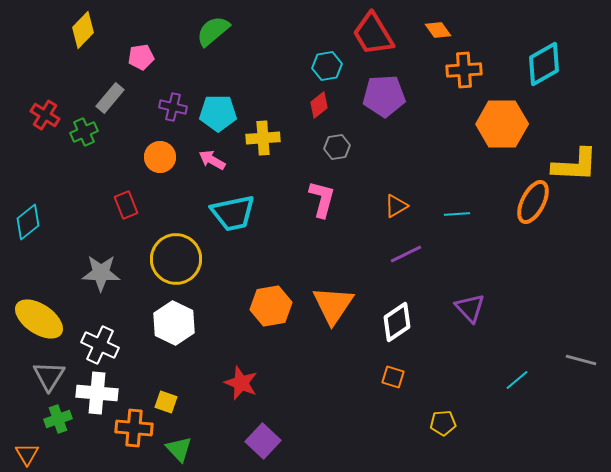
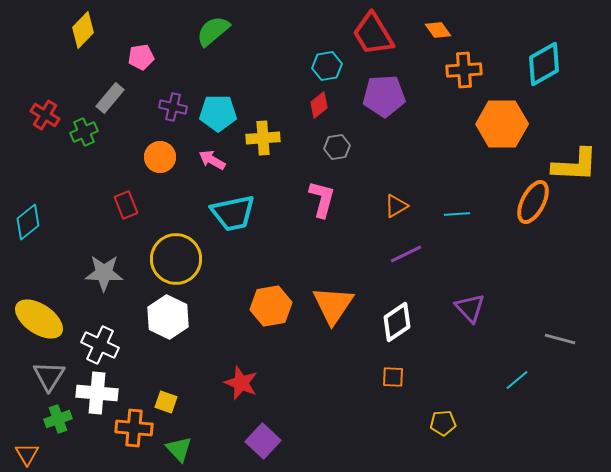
gray star at (101, 273): moved 3 px right
white hexagon at (174, 323): moved 6 px left, 6 px up
gray line at (581, 360): moved 21 px left, 21 px up
orange square at (393, 377): rotated 15 degrees counterclockwise
